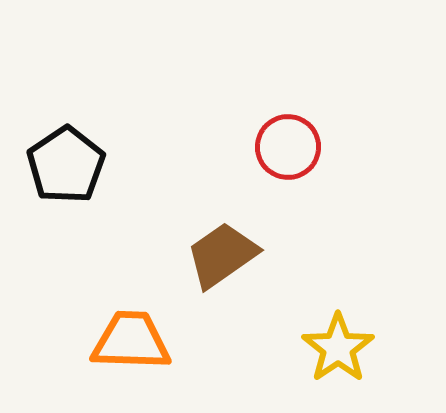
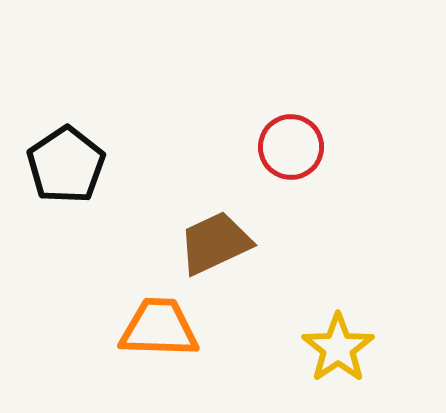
red circle: moved 3 px right
brown trapezoid: moved 7 px left, 12 px up; rotated 10 degrees clockwise
orange trapezoid: moved 28 px right, 13 px up
